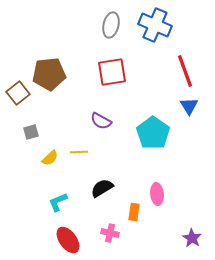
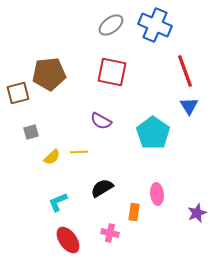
gray ellipse: rotated 40 degrees clockwise
red square: rotated 20 degrees clockwise
brown square: rotated 25 degrees clockwise
yellow semicircle: moved 2 px right, 1 px up
purple star: moved 5 px right, 25 px up; rotated 18 degrees clockwise
